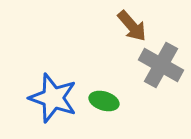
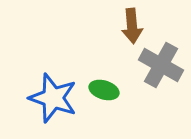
brown arrow: rotated 36 degrees clockwise
green ellipse: moved 11 px up
